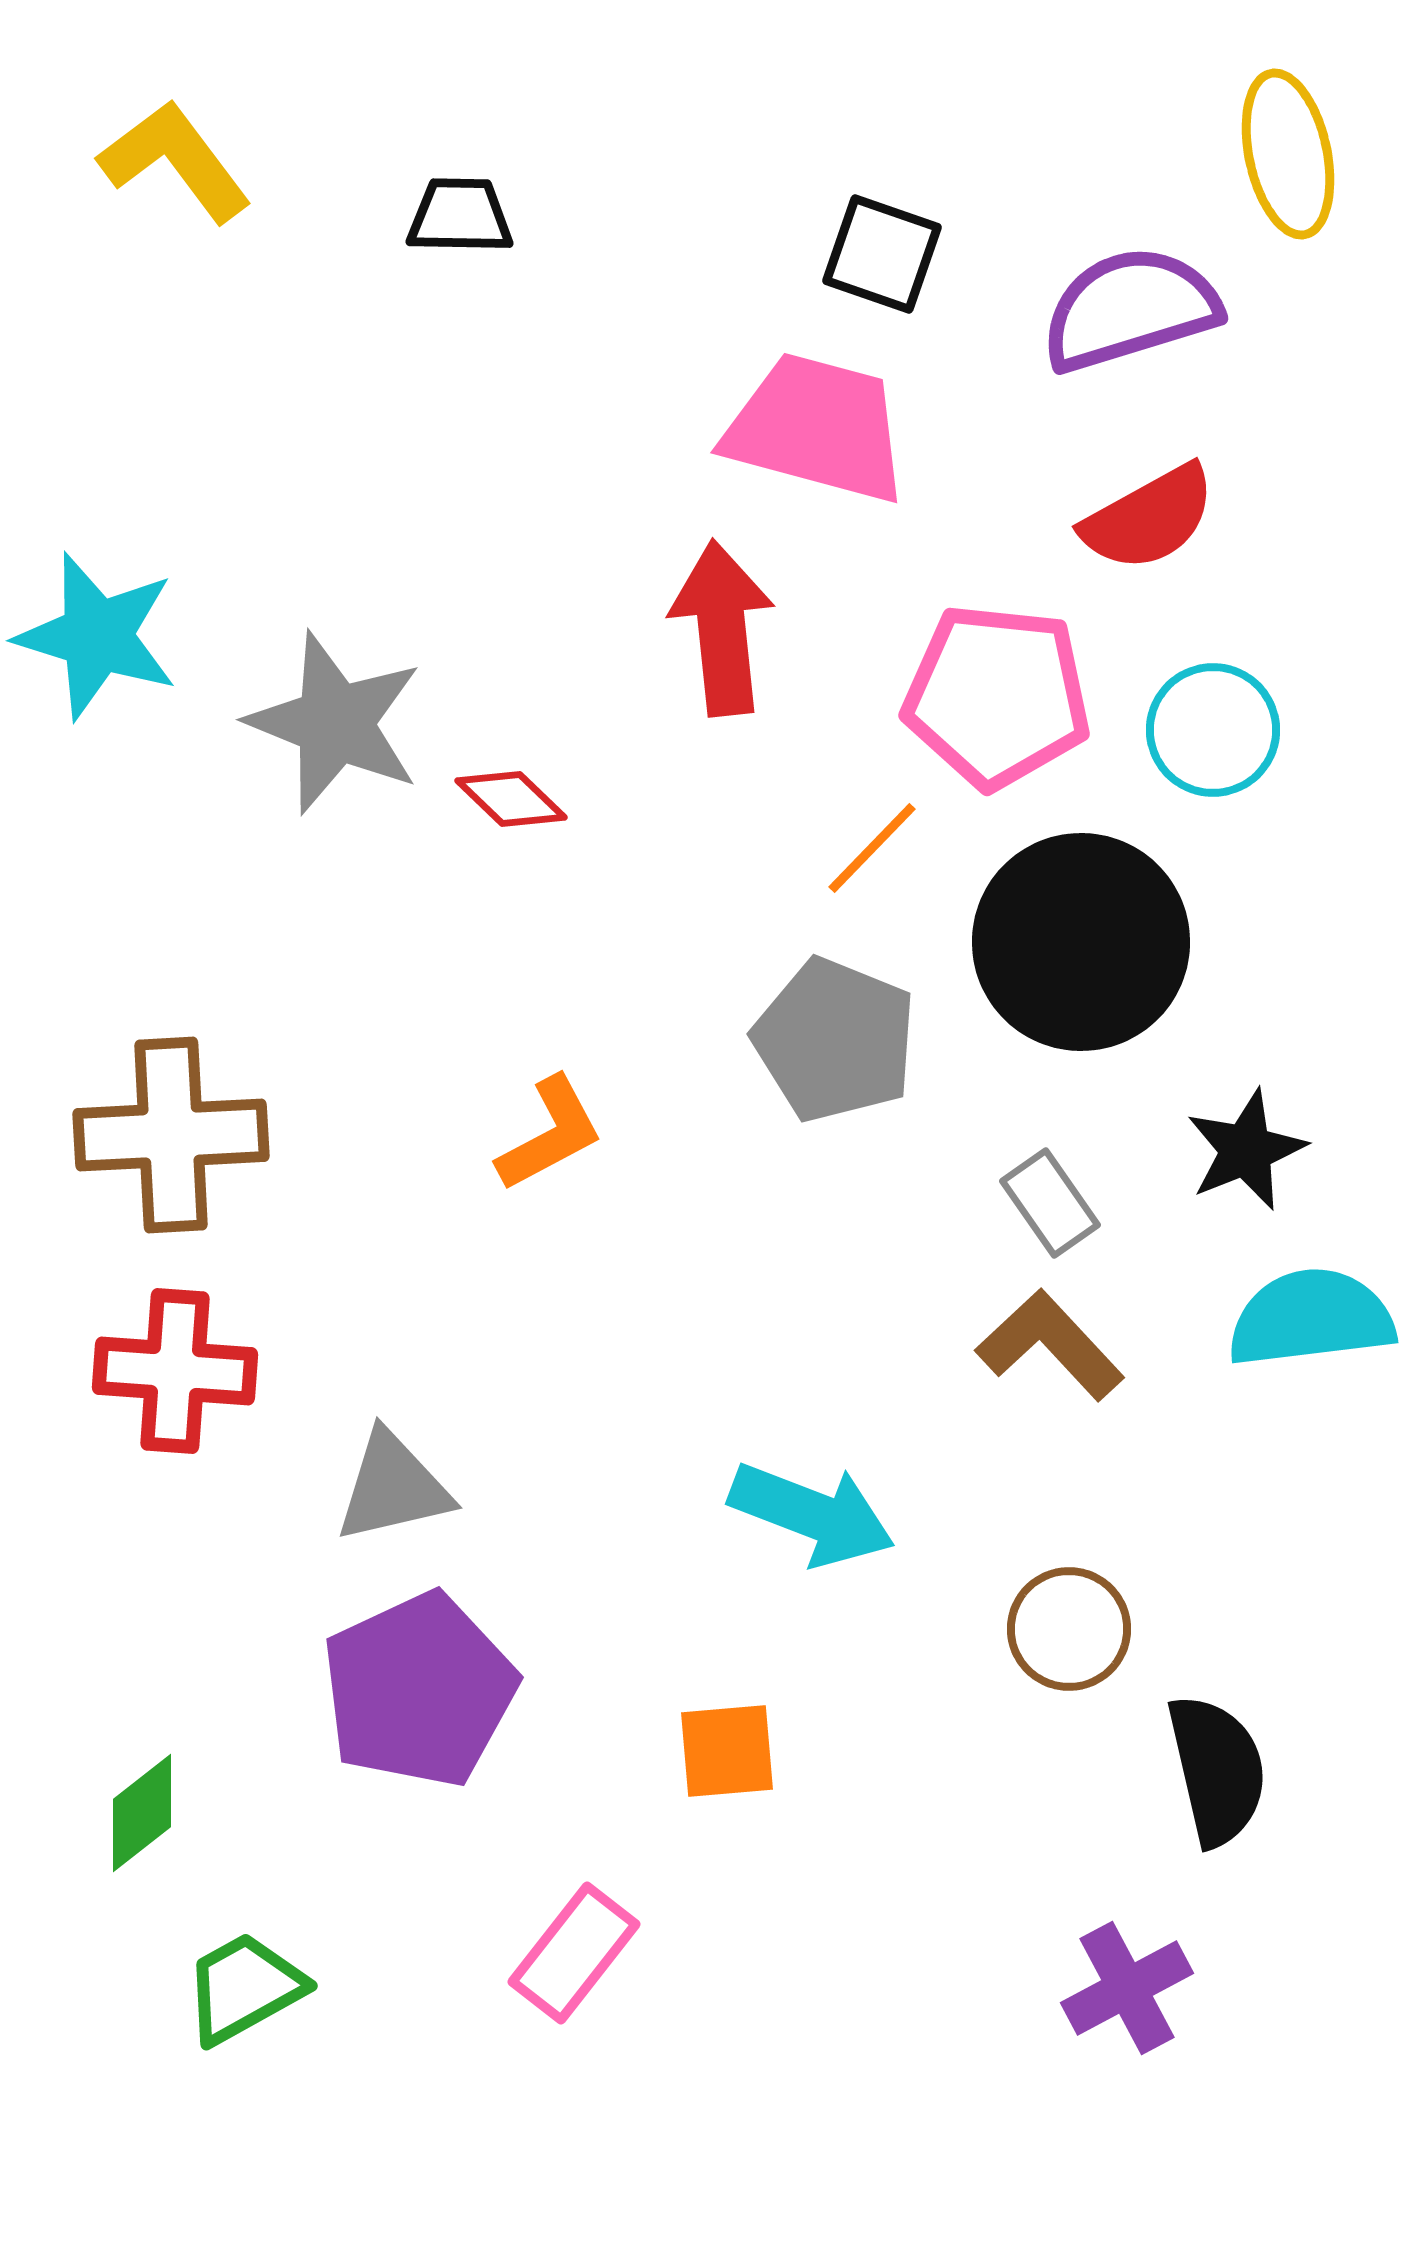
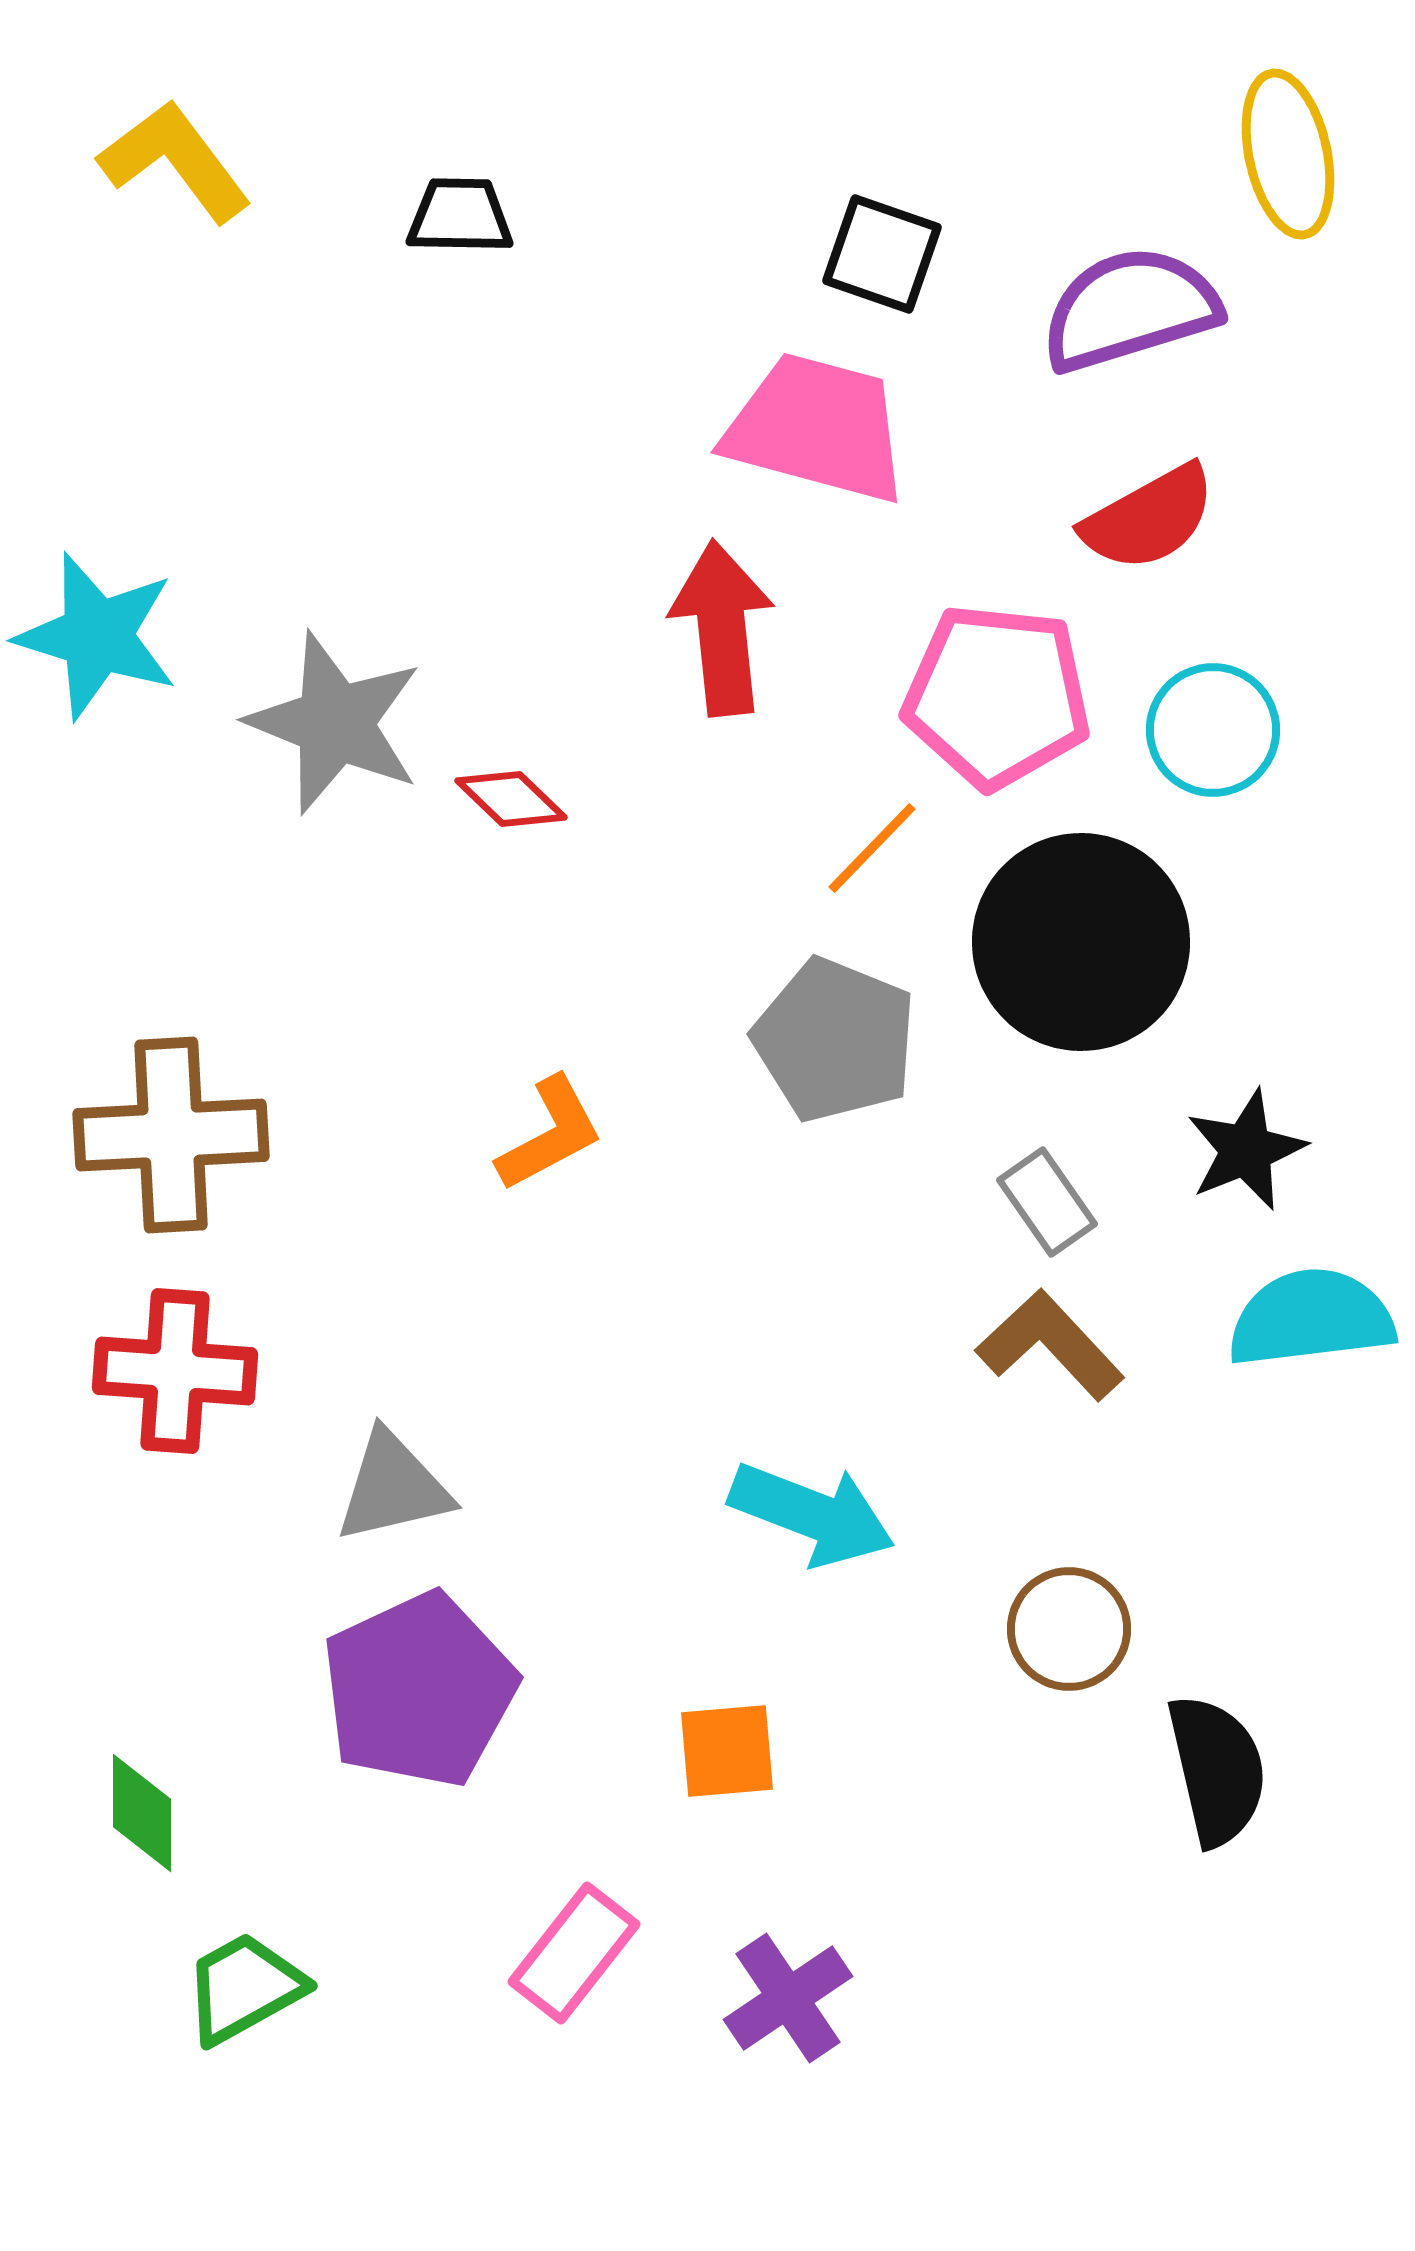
gray rectangle: moved 3 px left, 1 px up
green diamond: rotated 52 degrees counterclockwise
purple cross: moved 339 px left, 10 px down; rotated 6 degrees counterclockwise
